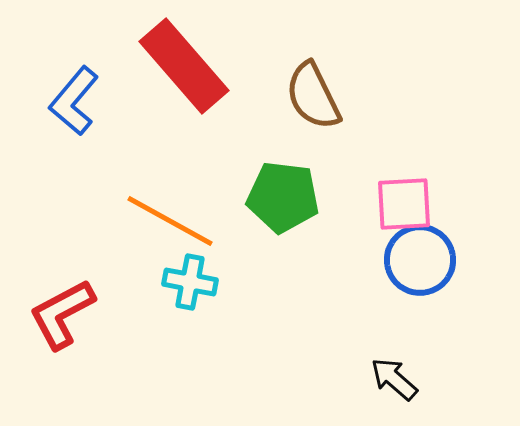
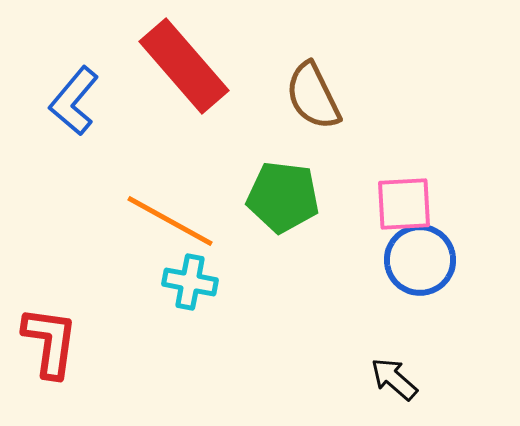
red L-shape: moved 12 px left, 28 px down; rotated 126 degrees clockwise
